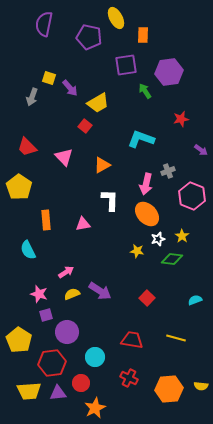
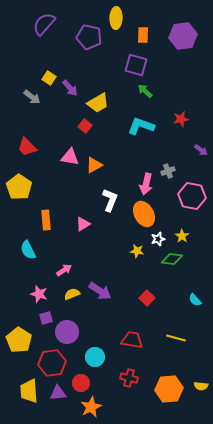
yellow ellipse at (116, 18): rotated 30 degrees clockwise
purple semicircle at (44, 24): rotated 30 degrees clockwise
purple square at (126, 65): moved 10 px right; rotated 25 degrees clockwise
purple hexagon at (169, 72): moved 14 px right, 36 px up
yellow square at (49, 78): rotated 16 degrees clockwise
green arrow at (145, 91): rotated 14 degrees counterclockwise
gray arrow at (32, 97): rotated 72 degrees counterclockwise
cyan L-shape at (141, 139): moved 13 px up
pink triangle at (64, 157): moved 6 px right; rotated 36 degrees counterclockwise
orange triangle at (102, 165): moved 8 px left
pink hexagon at (192, 196): rotated 12 degrees counterclockwise
white L-shape at (110, 200): rotated 20 degrees clockwise
orange ellipse at (147, 214): moved 3 px left; rotated 15 degrees clockwise
pink triangle at (83, 224): rotated 21 degrees counterclockwise
pink arrow at (66, 272): moved 2 px left, 2 px up
cyan semicircle at (195, 300): rotated 112 degrees counterclockwise
purple square at (46, 315): moved 3 px down
red cross at (129, 378): rotated 12 degrees counterclockwise
yellow trapezoid at (29, 391): rotated 90 degrees clockwise
orange star at (95, 408): moved 4 px left, 1 px up
